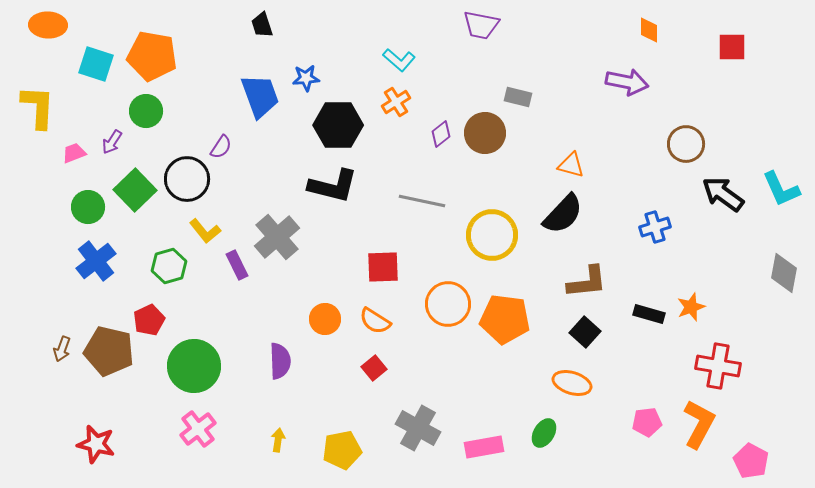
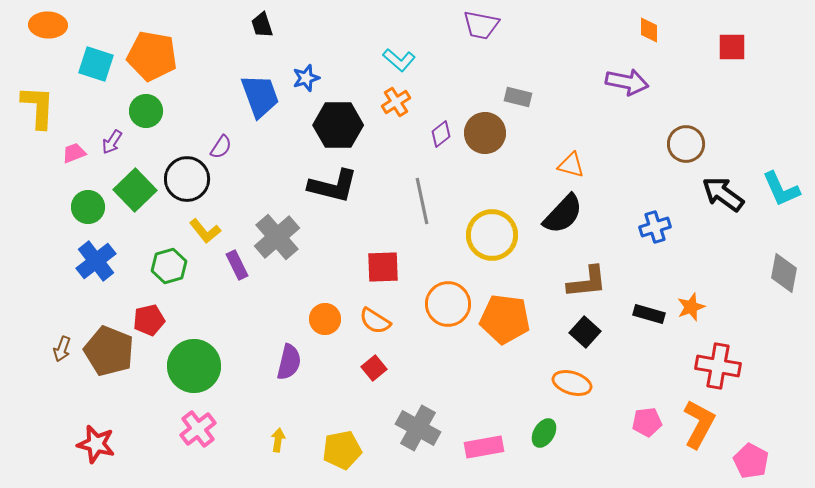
blue star at (306, 78): rotated 12 degrees counterclockwise
gray line at (422, 201): rotated 66 degrees clockwise
red pentagon at (149, 320): rotated 12 degrees clockwise
brown pentagon at (109, 351): rotated 9 degrees clockwise
purple semicircle at (280, 361): moved 9 px right, 1 px down; rotated 15 degrees clockwise
